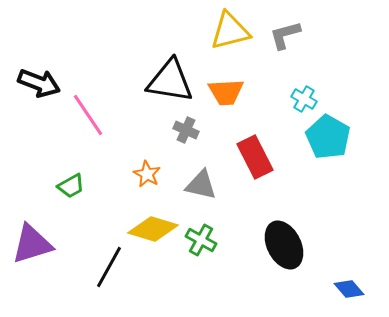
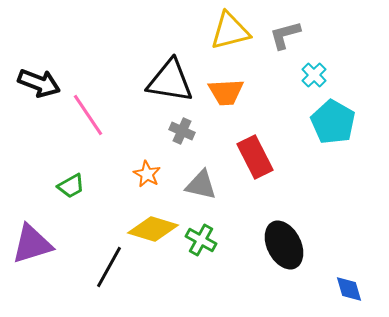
cyan cross: moved 10 px right, 24 px up; rotated 15 degrees clockwise
gray cross: moved 4 px left, 1 px down
cyan pentagon: moved 5 px right, 15 px up
blue diamond: rotated 24 degrees clockwise
